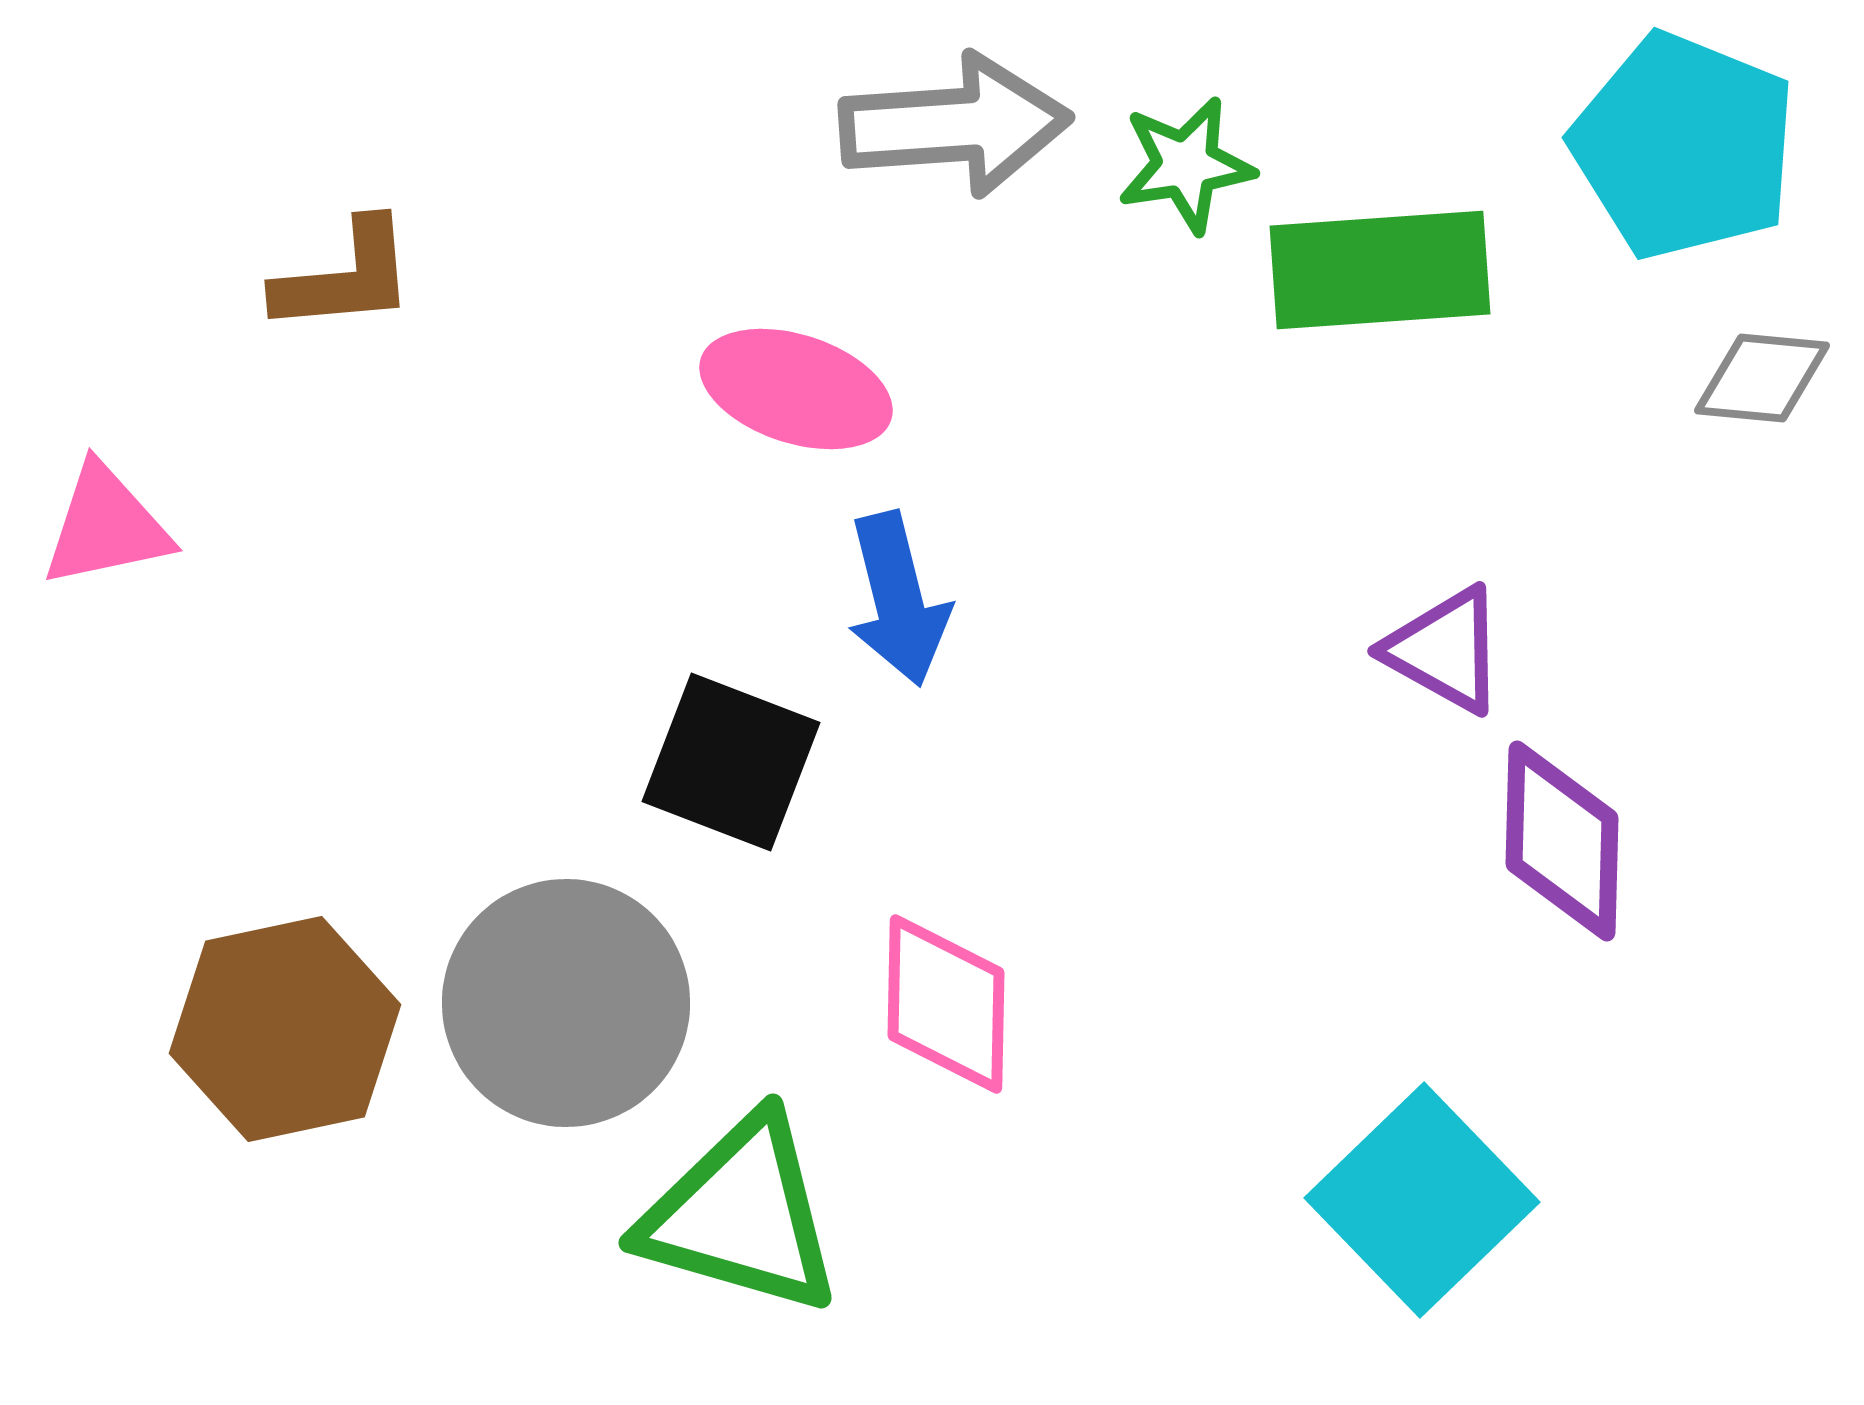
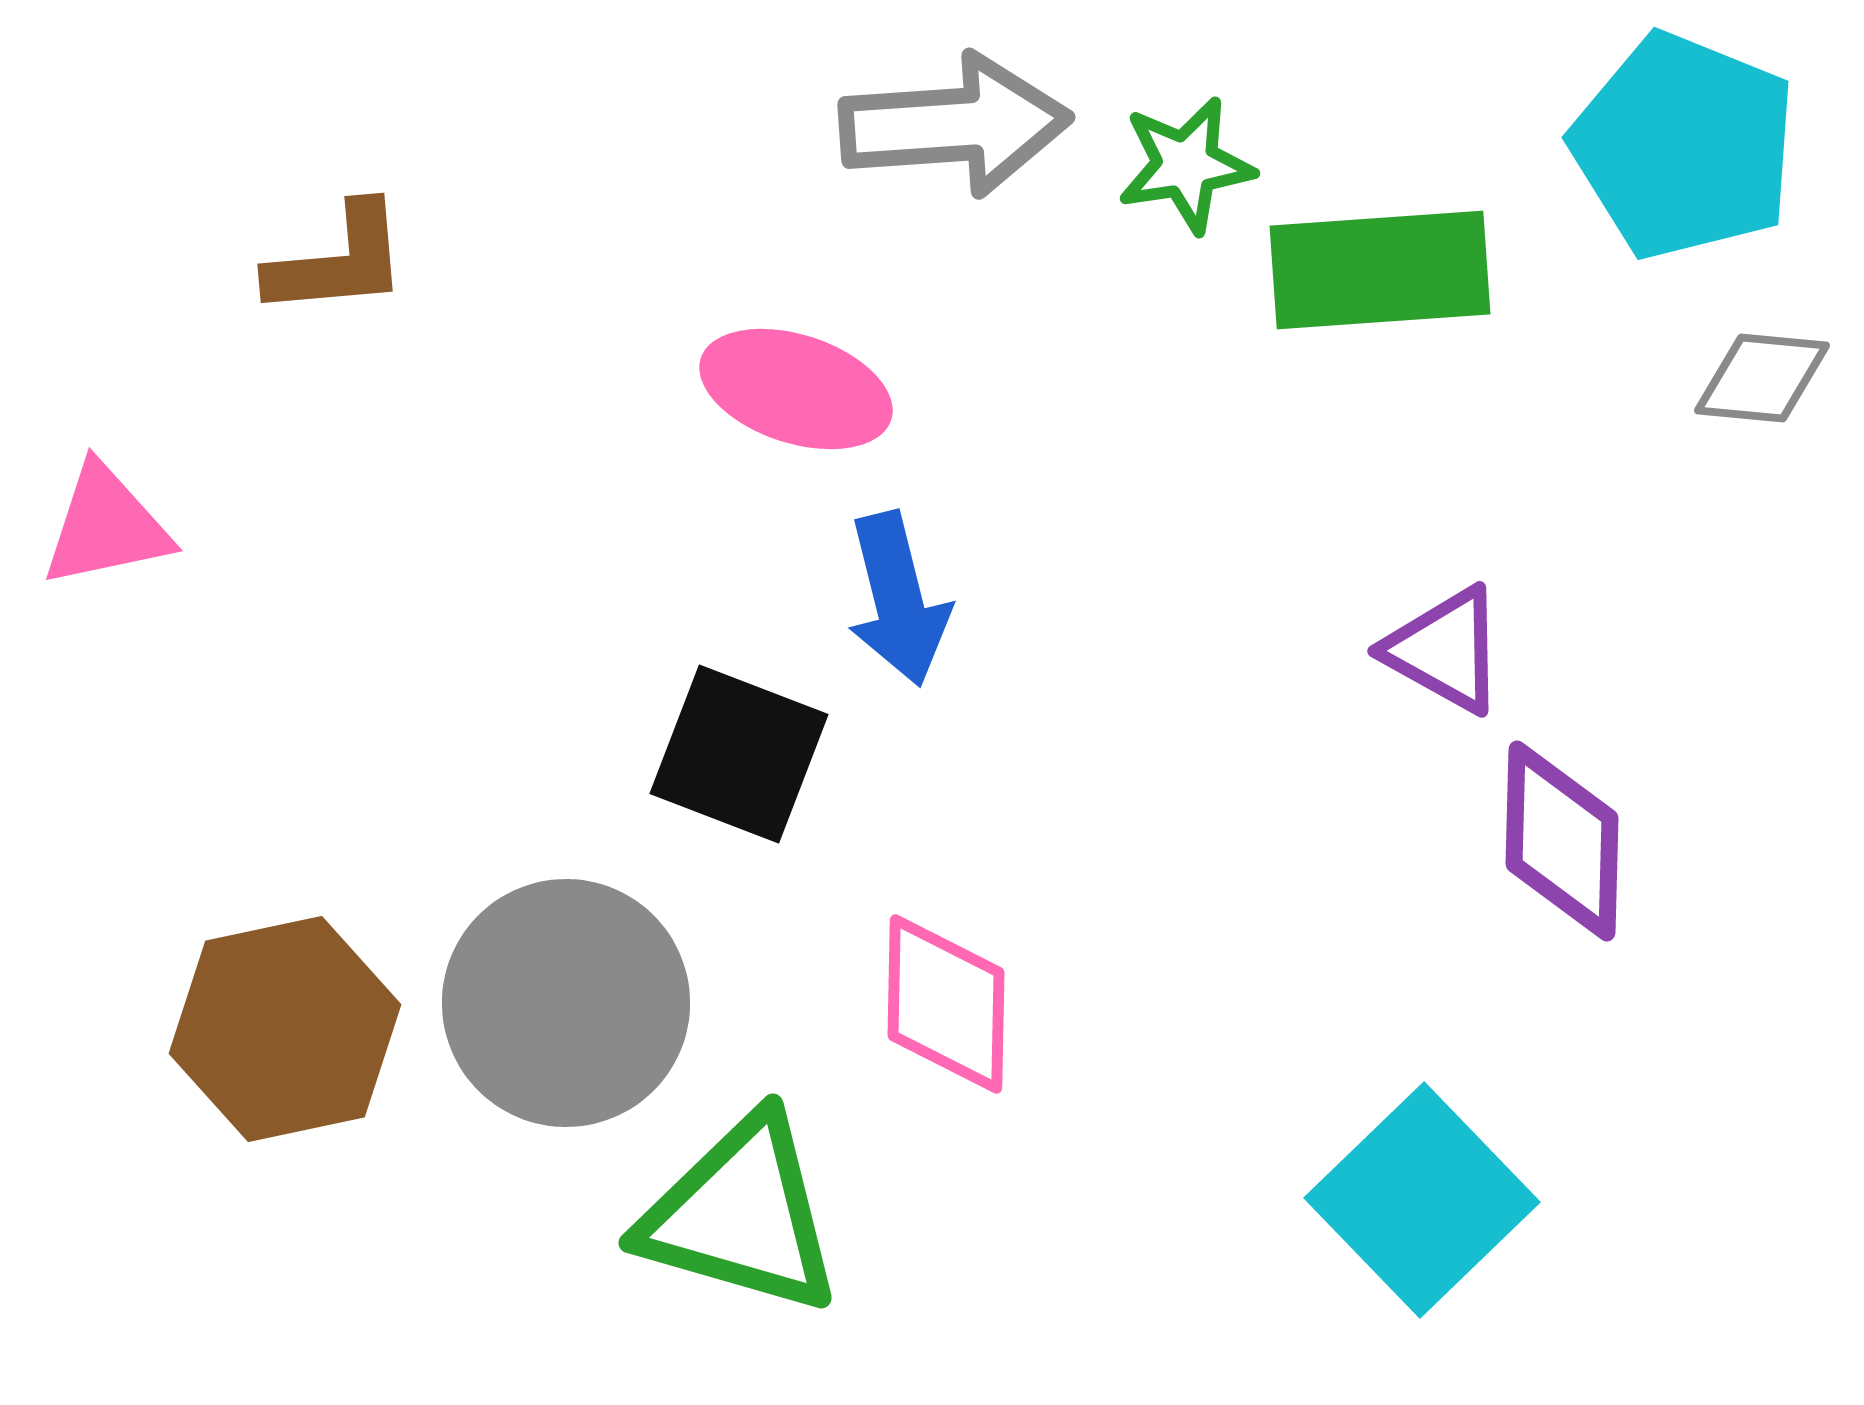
brown L-shape: moved 7 px left, 16 px up
black square: moved 8 px right, 8 px up
